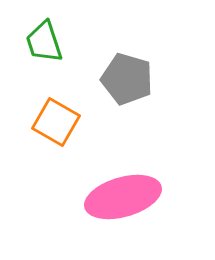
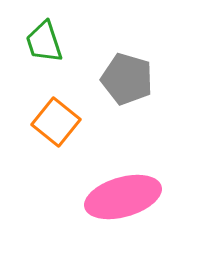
orange square: rotated 9 degrees clockwise
